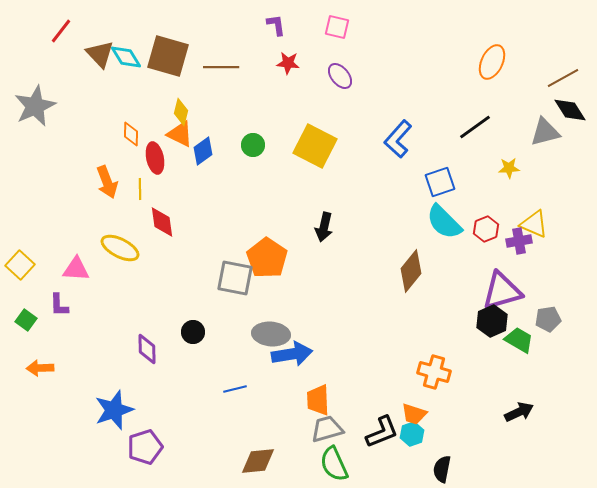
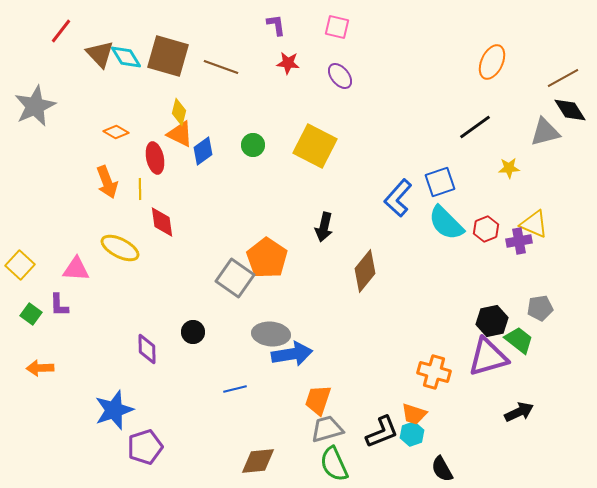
brown line at (221, 67): rotated 20 degrees clockwise
yellow diamond at (181, 112): moved 2 px left
orange diamond at (131, 134): moved 15 px left, 2 px up; rotated 60 degrees counterclockwise
blue L-shape at (398, 139): moved 59 px down
cyan semicircle at (444, 222): moved 2 px right, 1 px down
brown diamond at (411, 271): moved 46 px left
gray square at (235, 278): rotated 24 degrees clockwise
purple triangle at (502, 291): moved 14 px left, 66 px down
gray pentagon at (548, 319): moved 8 px left, 11 px up
green square at (26, 320): moved 5 px right, 6 px up
black hexagon at (492, 321): rotated 12 degrees clockwise
green trapezoid at (519, 340): rotated 8 degrees clockwise
orange trapezoid at (318, 400): rotated 20 degrees clockwise
black semicircle at (442, 469): rotated 40 degrees counterclockwise
